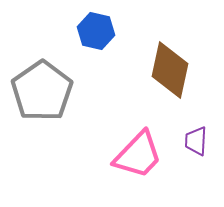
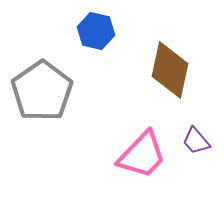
purple trapezoid: rotated 44 degrees counterclockwise
pink trapezoid: moved 4 px right
